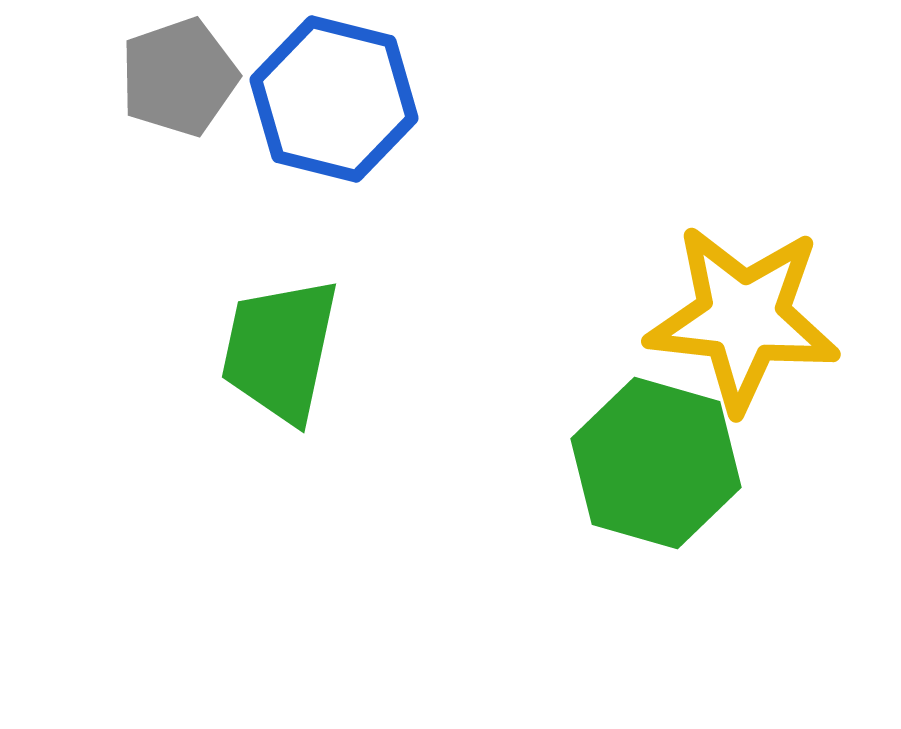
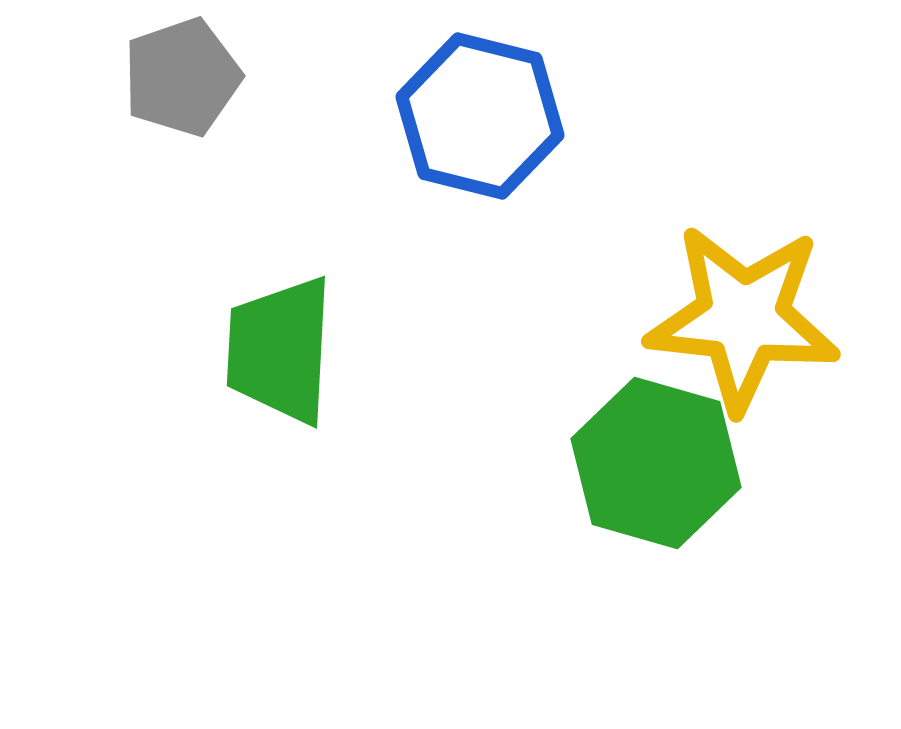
gray pentagon: moved 3 px right
blue hexagon: moved 146 px right, 17 px down
green trapezoid: rotated 9 degrees counterclockwise
